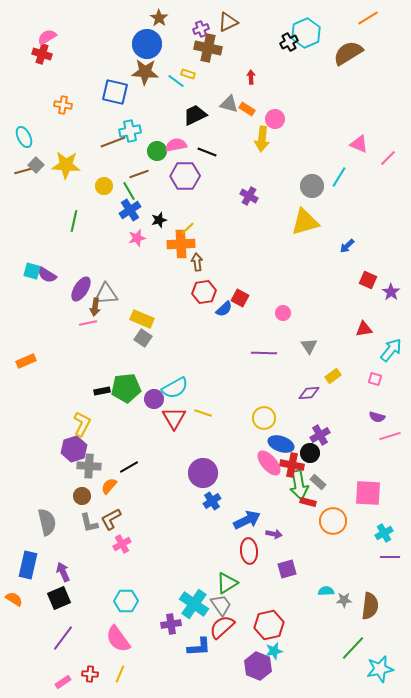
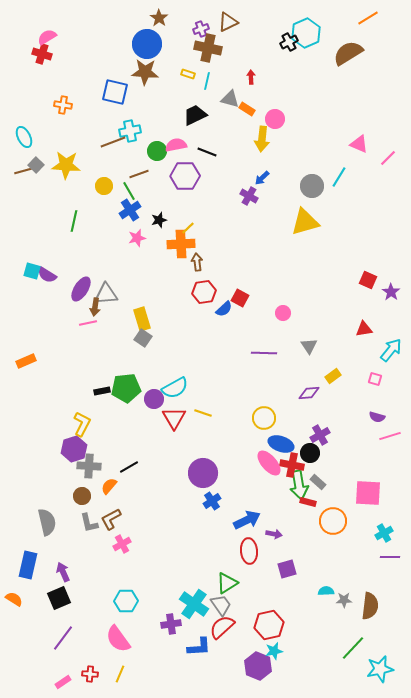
cyan line at (176, 81): moved 31 px right; rotated 66 degrees clockwise
gray triangle at (229, 104): moved 1 px right, 5 px up
blue arrow at (347, 246): moved 85 px left, 68 px up
yellow rectangle at (142, 319): rotated 50 degrees clockwise
